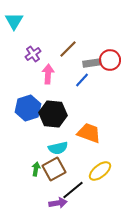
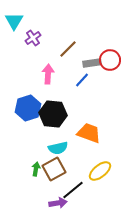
purple cross: moved 16 px up
